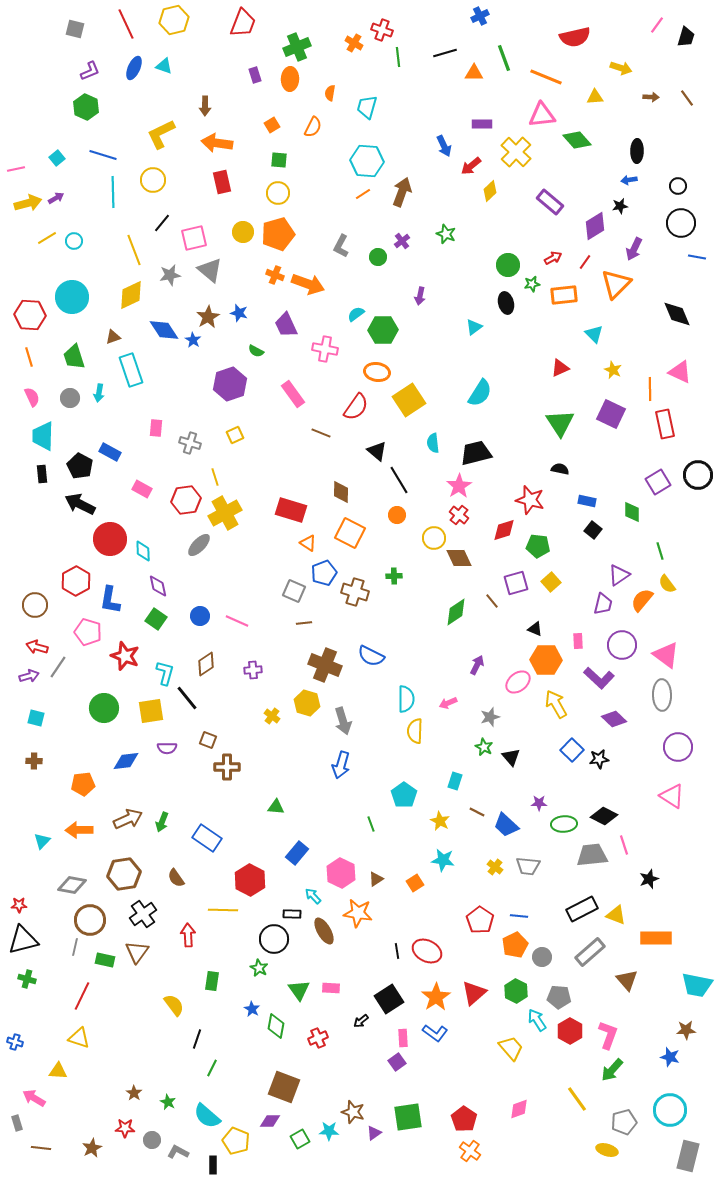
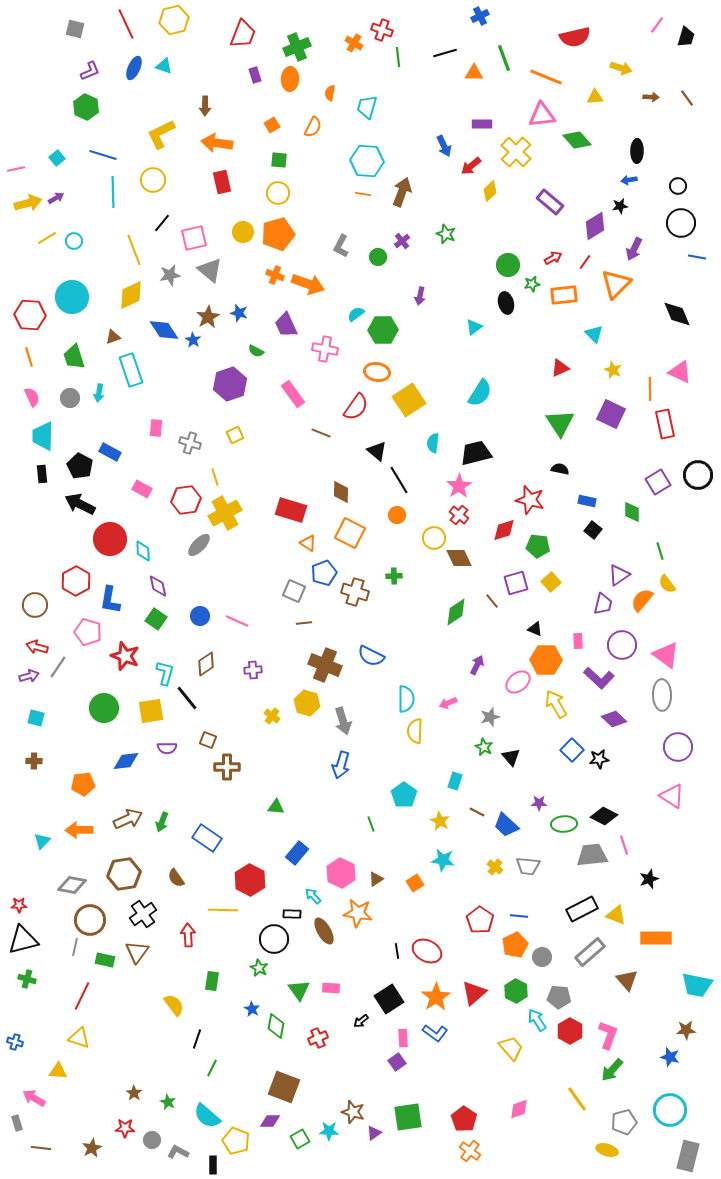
red trapezoid at (243, 23): moved 11 px down
orange line at (363, 194): rotated 42 degrees clockwise
cyan semicircle at (433, 443): rotated 12 degrees clockwise
